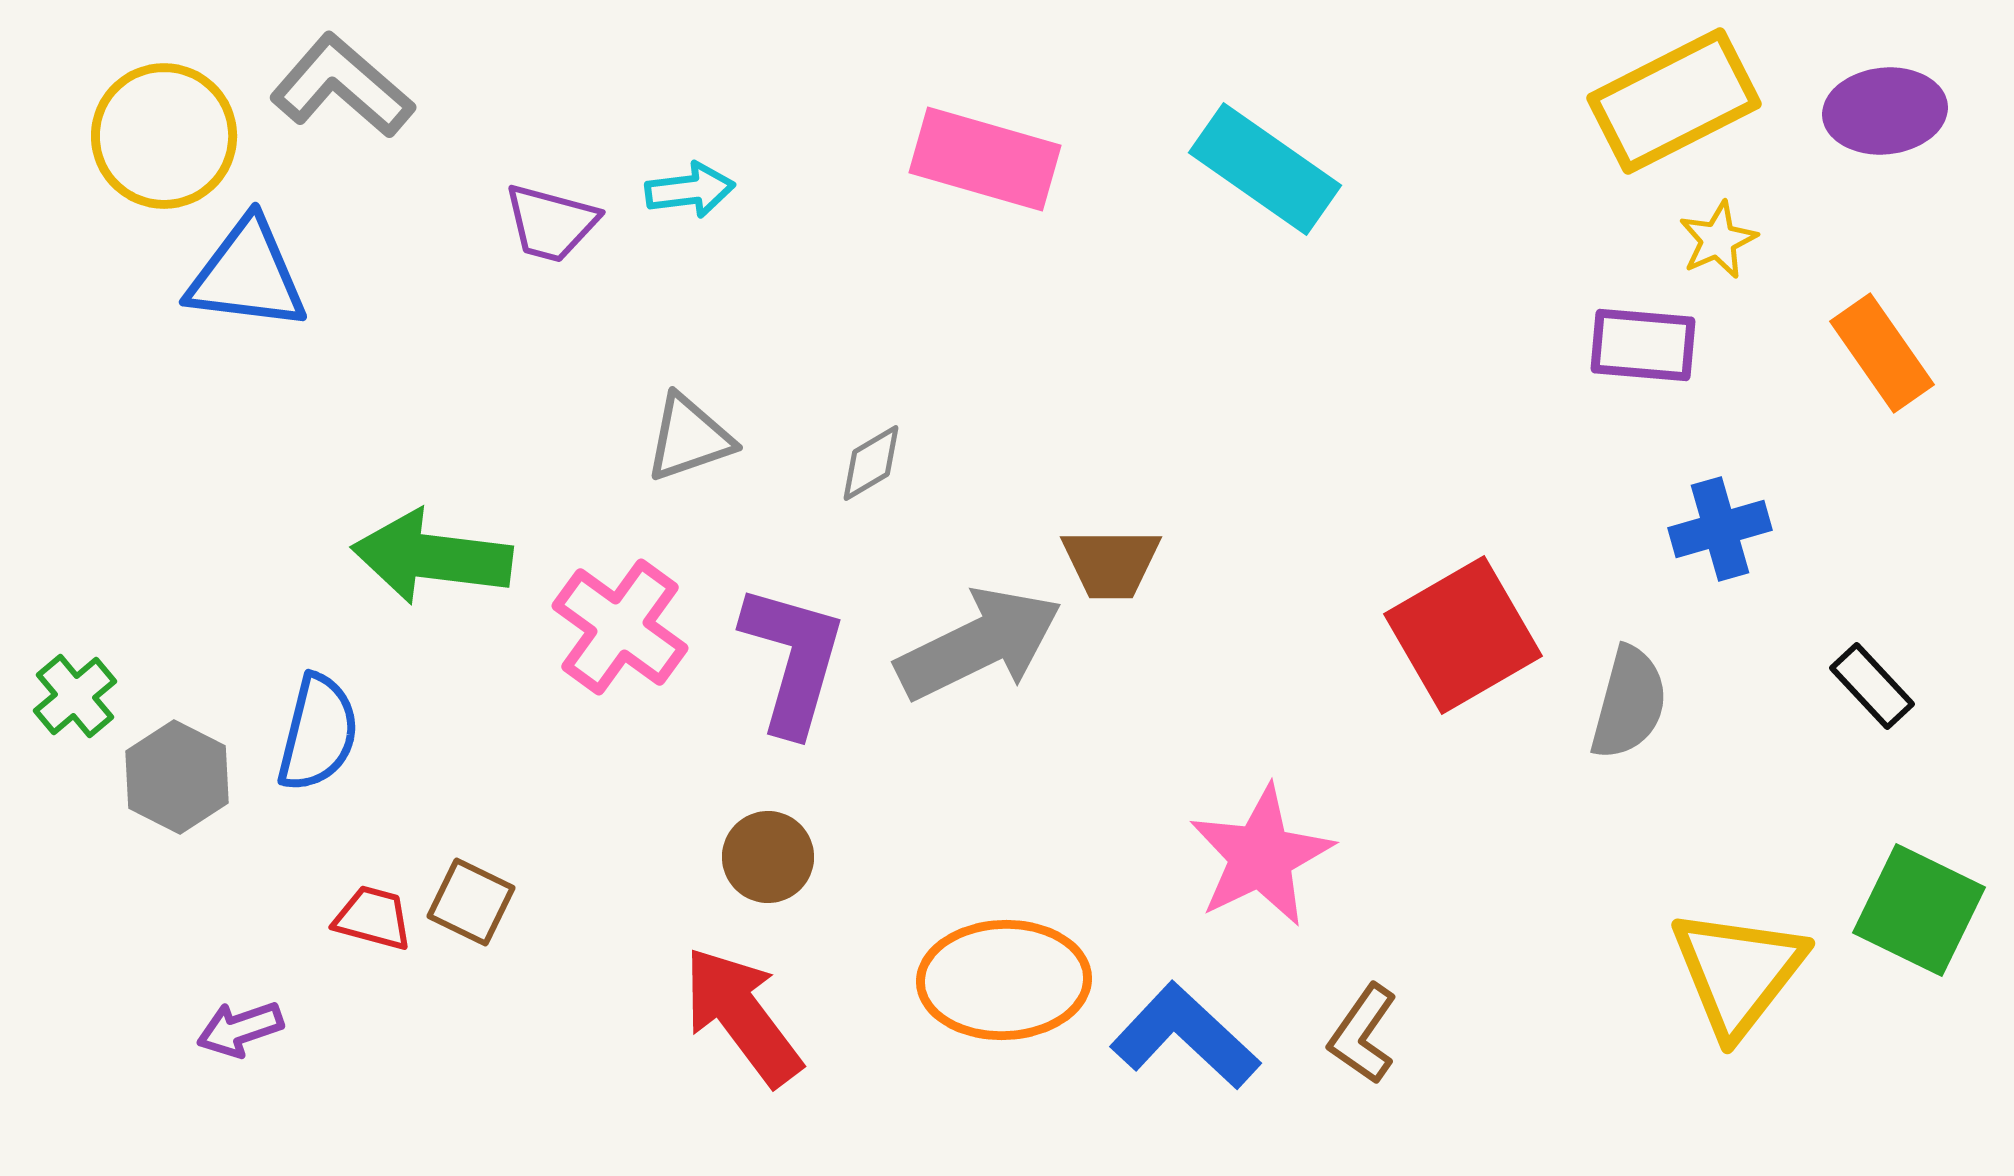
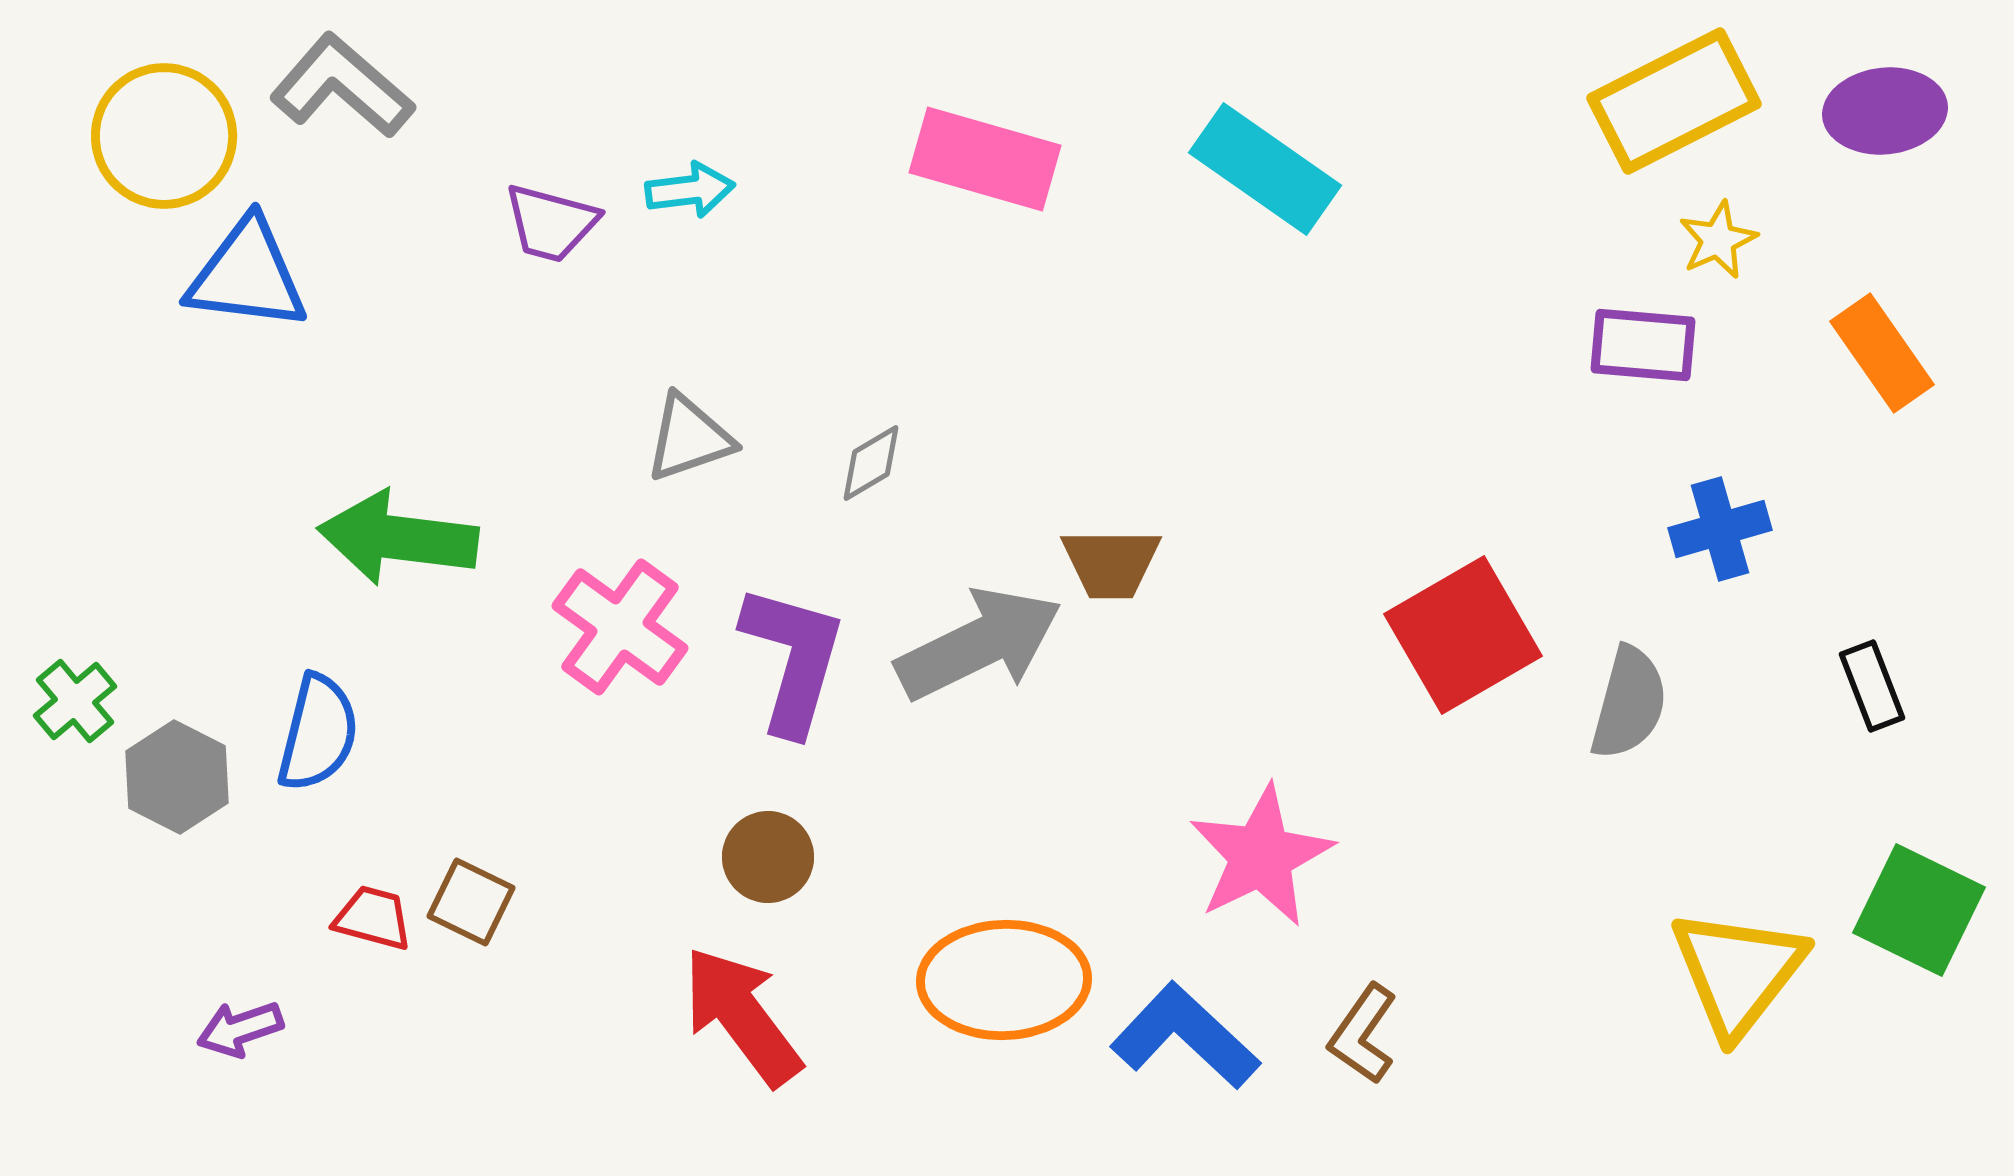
green arrow: moved 34 px left, 19 px up
black rectangle: rotated 22 degrees clockwise
green cross: moved 5 px down
